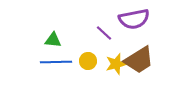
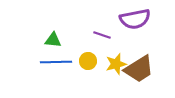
purple semicircle: moved 1 px right
purple line: moved 2 px left, 2 px down; rotated 24 degrees counterclockwise
brown trapezoid: moved 9 px down
